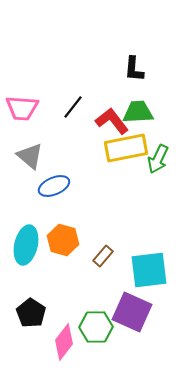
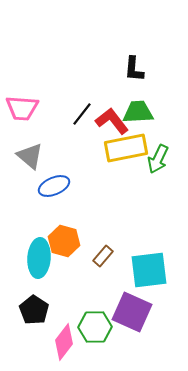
black line: moved 9 px right, 7 px down
orange hexagon: moved 1 px right, 1 px down
cyan ellipse: moved 13 px right, 13 px down; rotated 9 degrees counterclockwise
black pentagon: moved 3 px right, 3 px up
green hexagon: moved 1 px left
